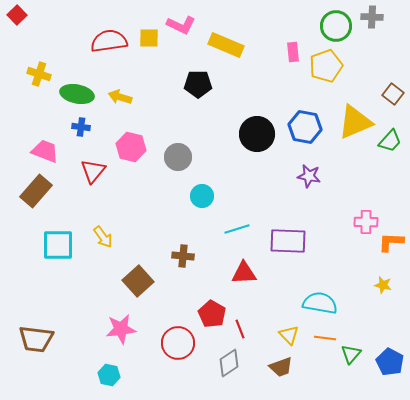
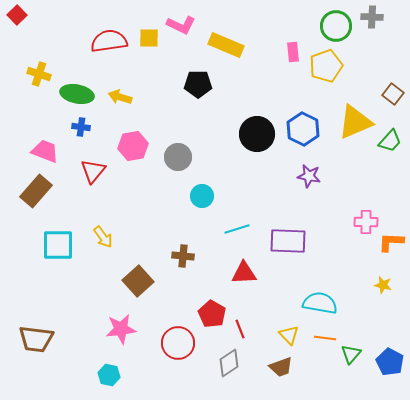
blue hexagon at (305, 127): moved 2 px left, 2 px down; rotated 16 degrees clockwise
pink hexagon at (131, 147): moved 2 px right, 1 px up; rotated 24 degrees counterclockwise
